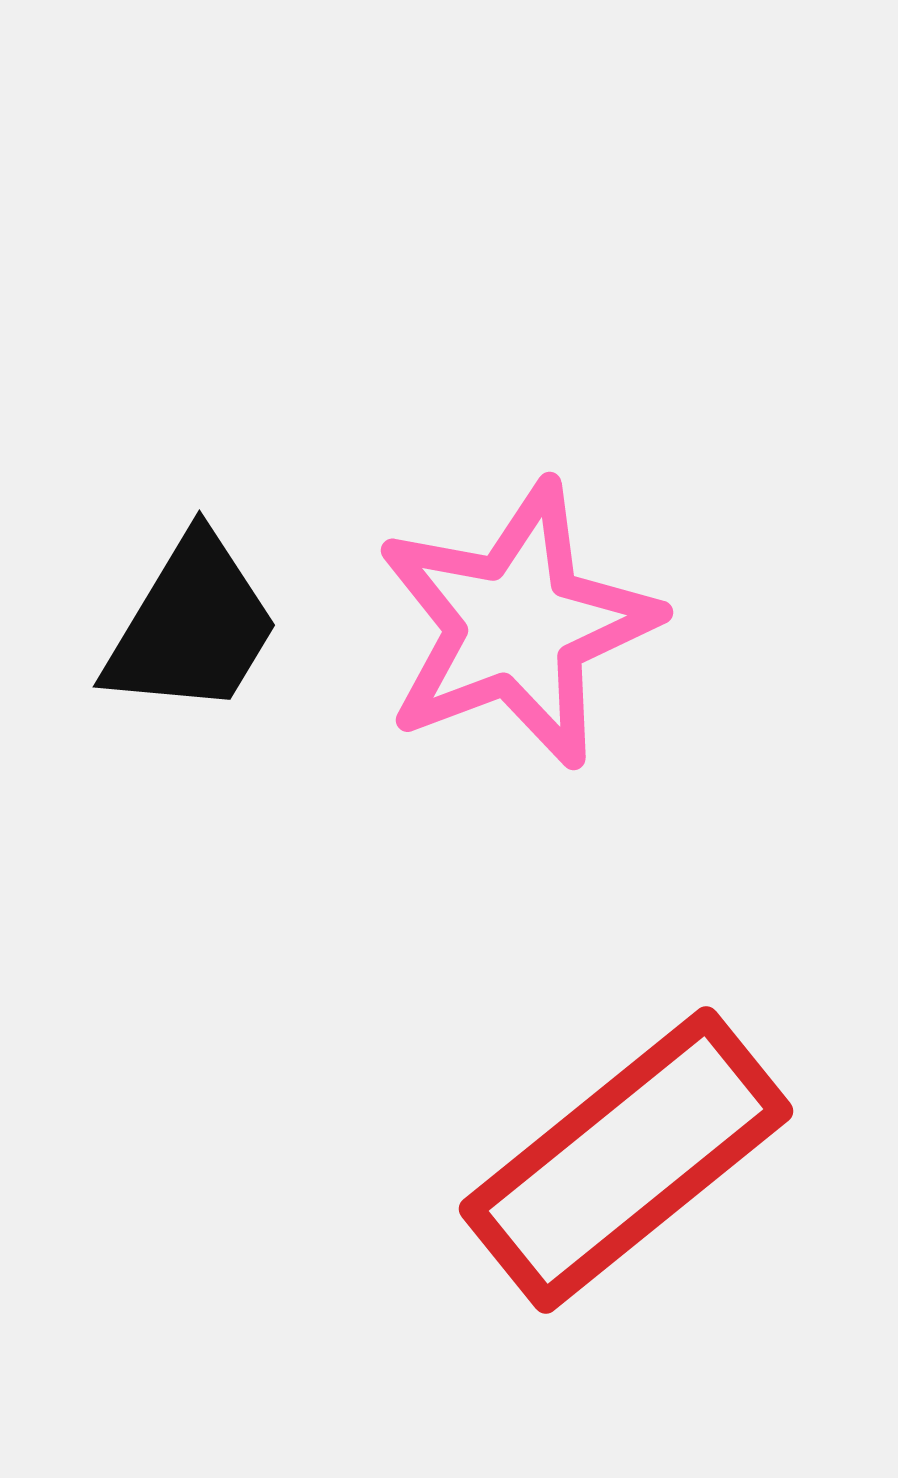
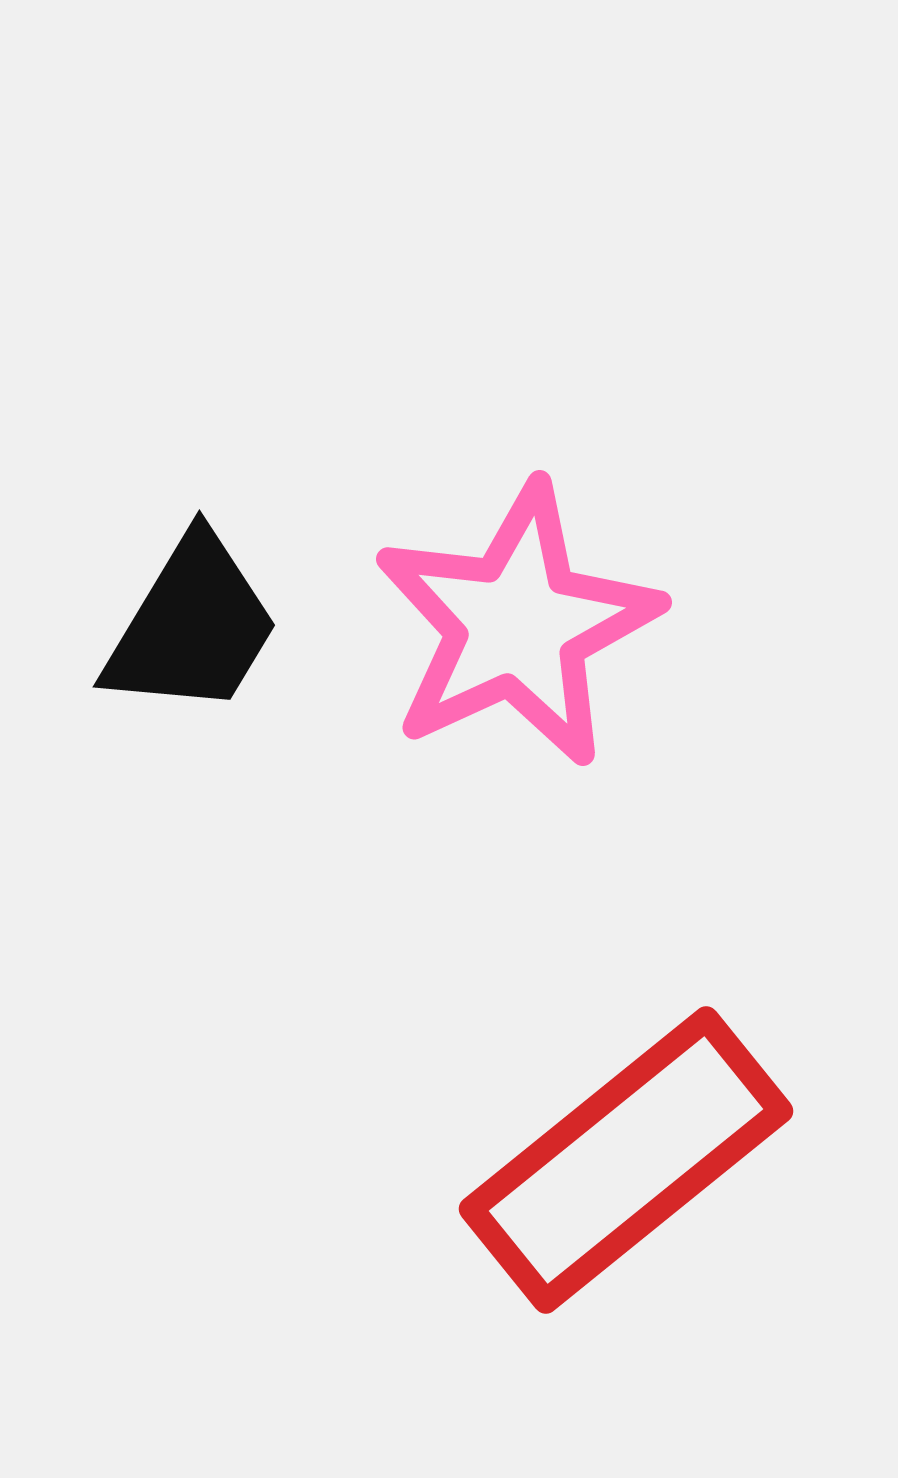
pink star: rotated 4 degrees counterclockwise
